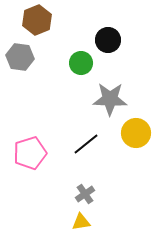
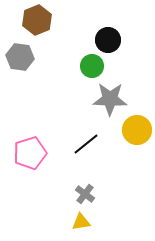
green circle: moved 11 px right, 3 px down
yellow circle: moved 1 px right, 3 px up
gray cross: rotated 18 degrees counterclockwise
